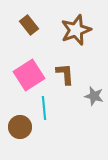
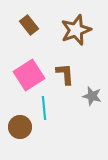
gray star: moved 2 px left
